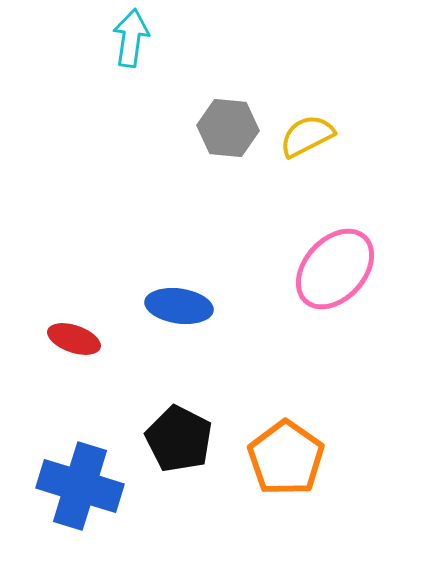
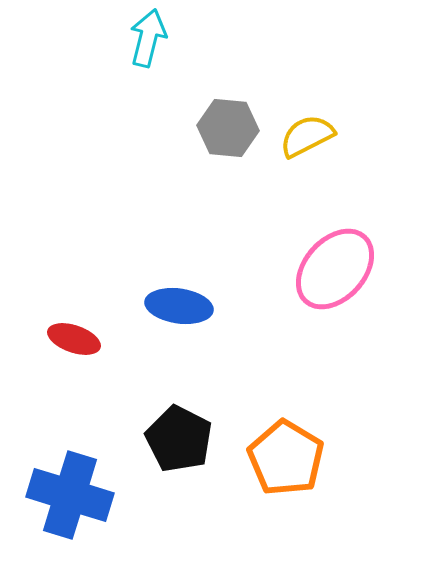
cyan arrow: moved 17 px right; rotated 6 degrees clockwise
orange pentagon: rotated 4 degrees counterclockwise
blue cross: moved 10 px left, 9 px down
